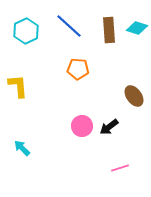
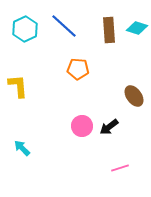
blue line: moved 5 px left
cyan hexagon: moved 1 px left, 2 px up
